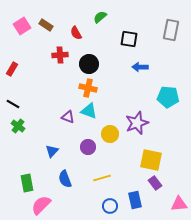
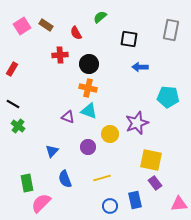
pink semicircle: moved 2 px up
